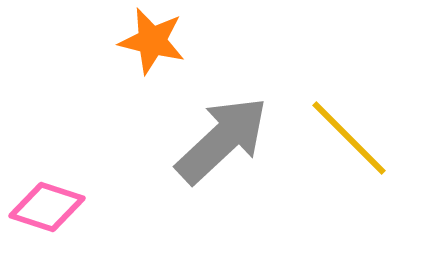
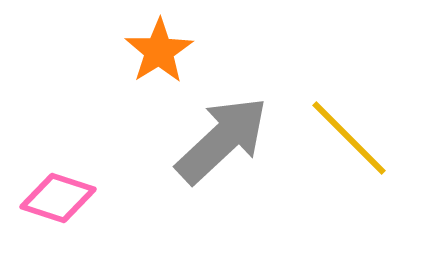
orange star: moved 7 px right, 10 px down; rotated 26 degrees clockwise
pink diamond: moved 11 px right, 9 px up
